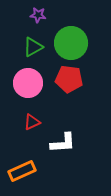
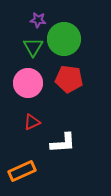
purple star: moved 5 px down
green circle: moved 7 px left, 4 px up
green triangle: rotated 30 degrees counterclockwise
